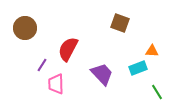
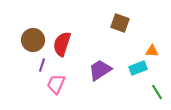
brown circle: moved 8 px right, 12 px down
red semicircle: moved 6 px left, 5 px up; rotated 10 degrees counterclockwise
purple line: rotated 16 degrees counterclockwise
purple trapezoid: moved 2 px left, 4 px up; rotated 80 degrees counterclockwise
pink trapezoid: rotated 25 degrees clockwise
